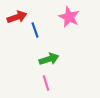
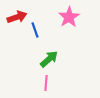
pink star: rotated 15 degrees clockwise
green arrow: rotated 24 degrees counterclockwise
pink line: rotated 21 degrees clockwise
